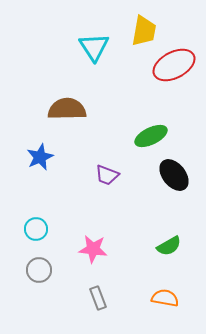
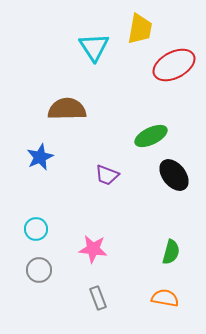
yellow trapezoid: moved 4 px left, 2 px up
green semicircle: moved 2 px right, 6 px down; rotated 45 degrees counterclockwise
